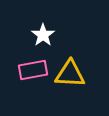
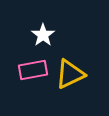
yellow triangle: rotated 28 degrees counterclockwise
